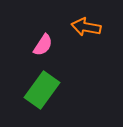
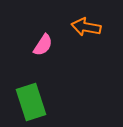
green rectangle: moved 11 px left, 12 px down; rotated 54 degrees counterclockwise
